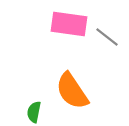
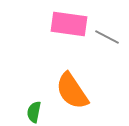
gray line: rotated 10 degrees counterclockwise
